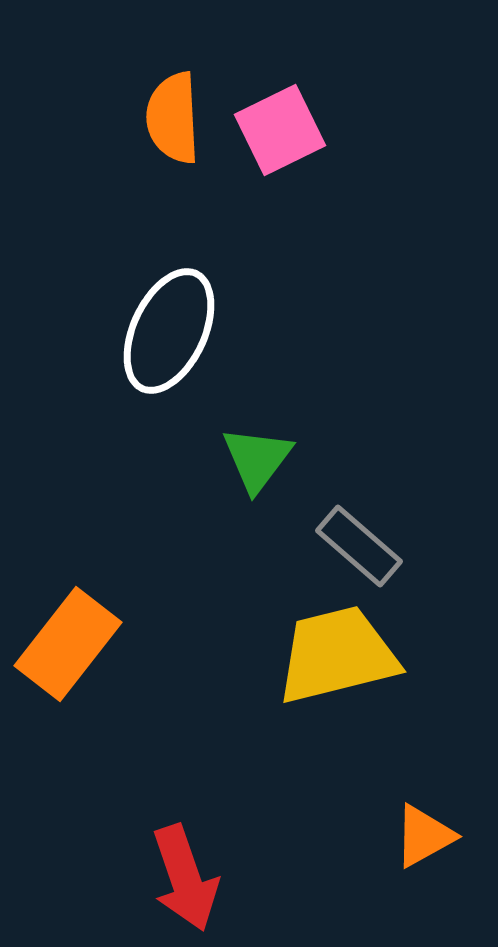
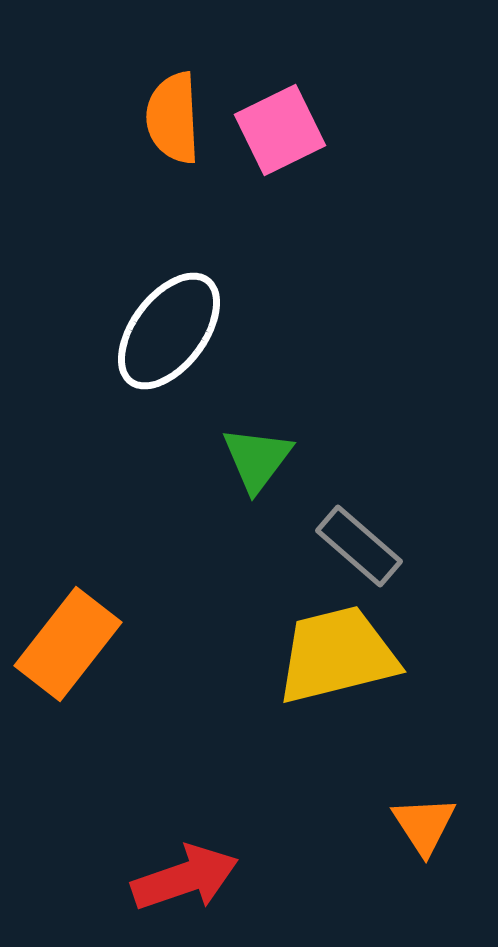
white ellipse: rotated 12 degrees clockwise
orange triangle: moved 11 px up; rotated 34 degrees counterclockwise
red arrow: rotated 90 degrees counterclockwise
